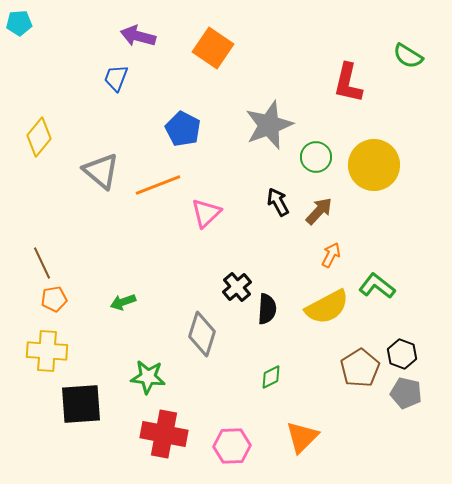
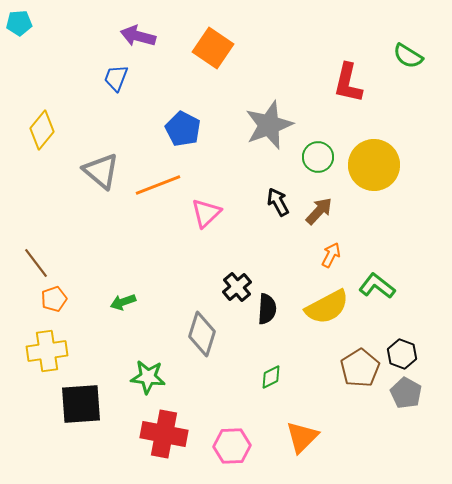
yellow diamond: moved 3 px right, 7 px up
green circle: moved 2 px right
brown line: moved 6 px left; rotated 12 degrees counterclockwise
orange pentagon: rotated 10 degrees counterclockwise
yellow cross: rotated 12 degrees counterclockwise
gray pentagon: rotated 16 degrees clockwise
